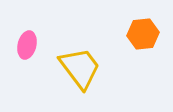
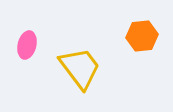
orange hexagon: moved 1 px left, 2 px down
